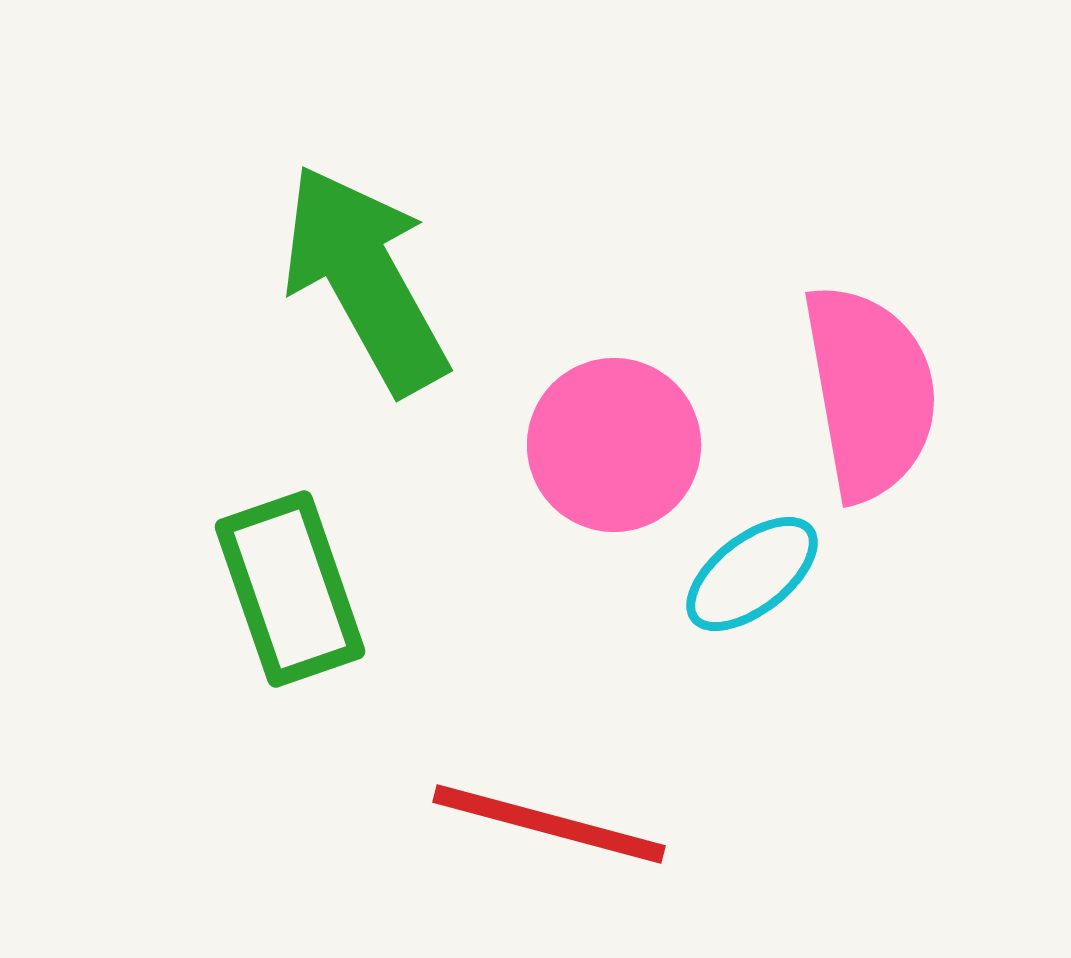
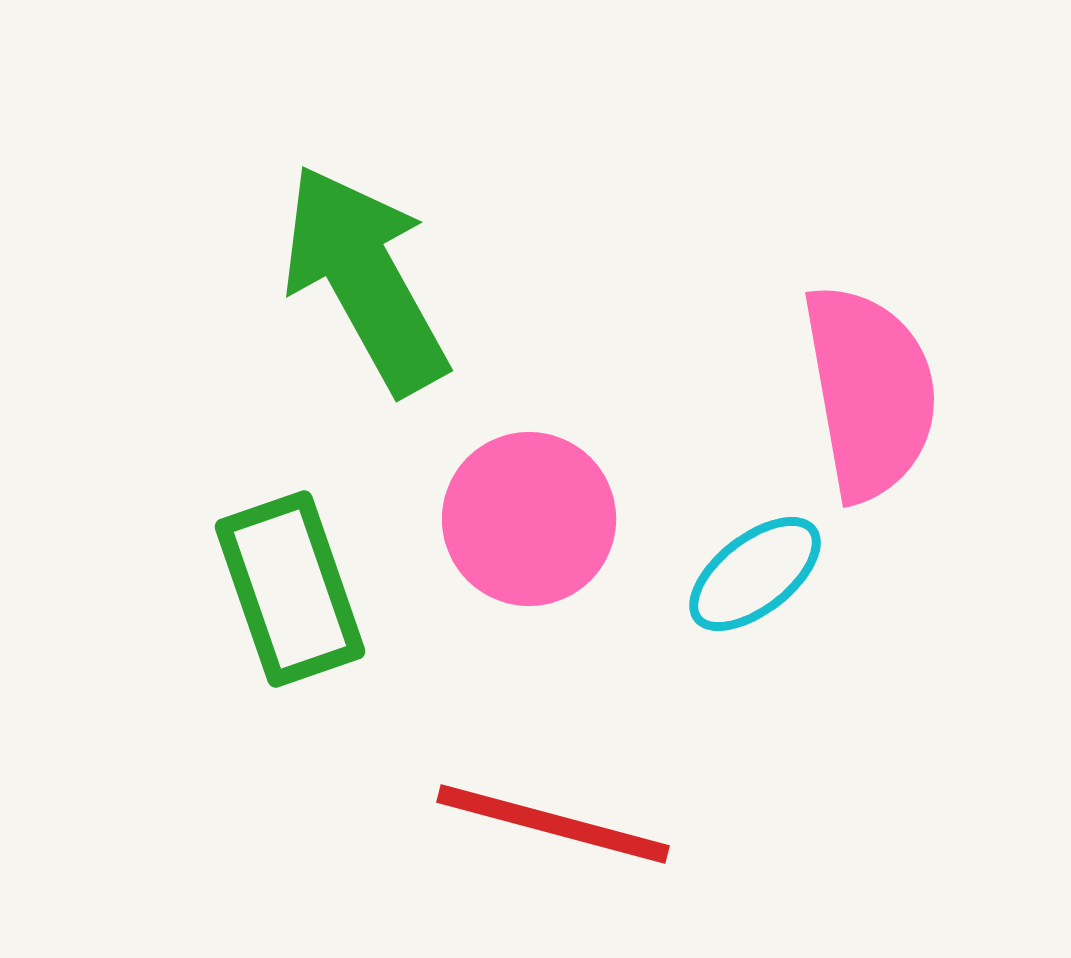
pink circle: moved 85 px left, 74 px down
cyan ellipse: moved 3 px right
red line: moved 4 px right
